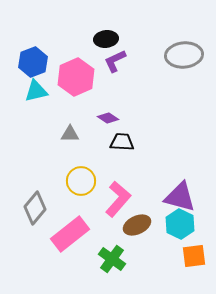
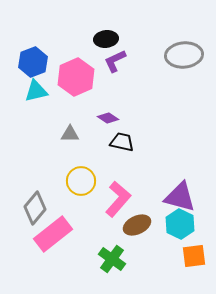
black trapezoid: rotated 10 degrees clockwise
pink rectangle: moved 17 px left
